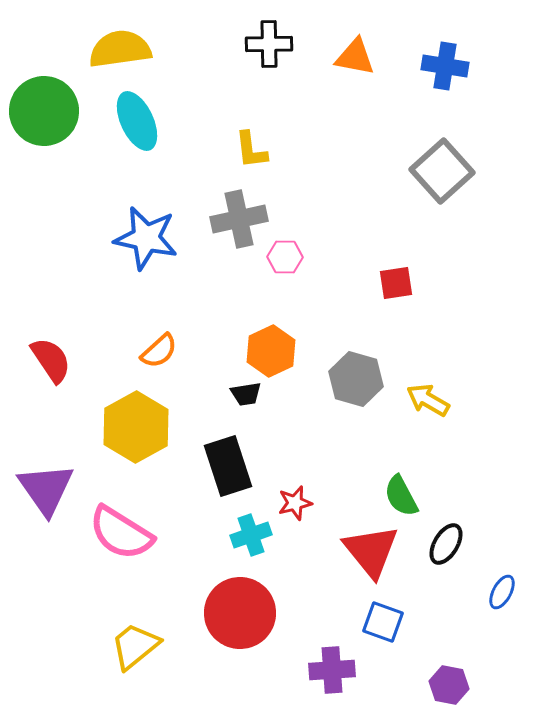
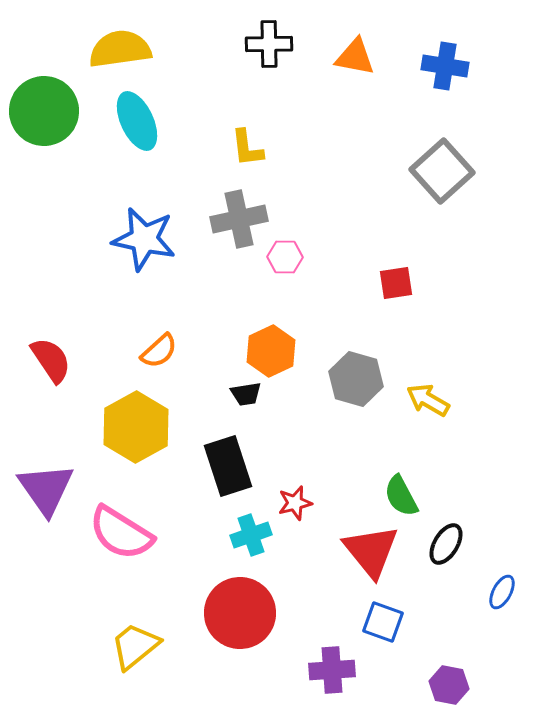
yellow L-shape: moved 4 px left, 2 px up
blue star: moved 2 px left, 1 px down
